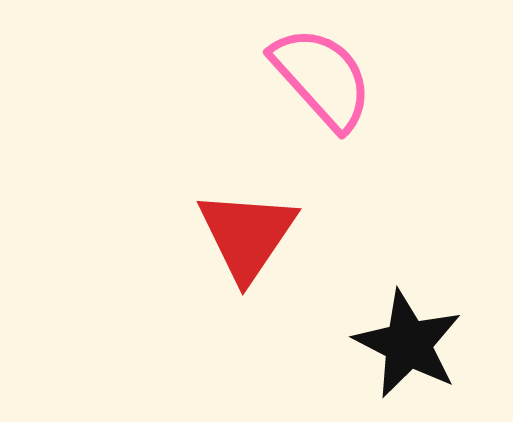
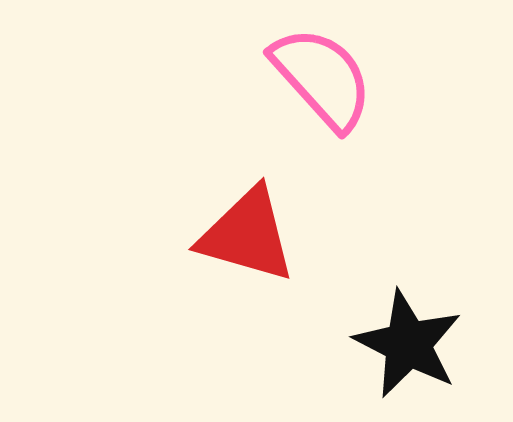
red triangle: rotated 48 degrees counterclockwise
